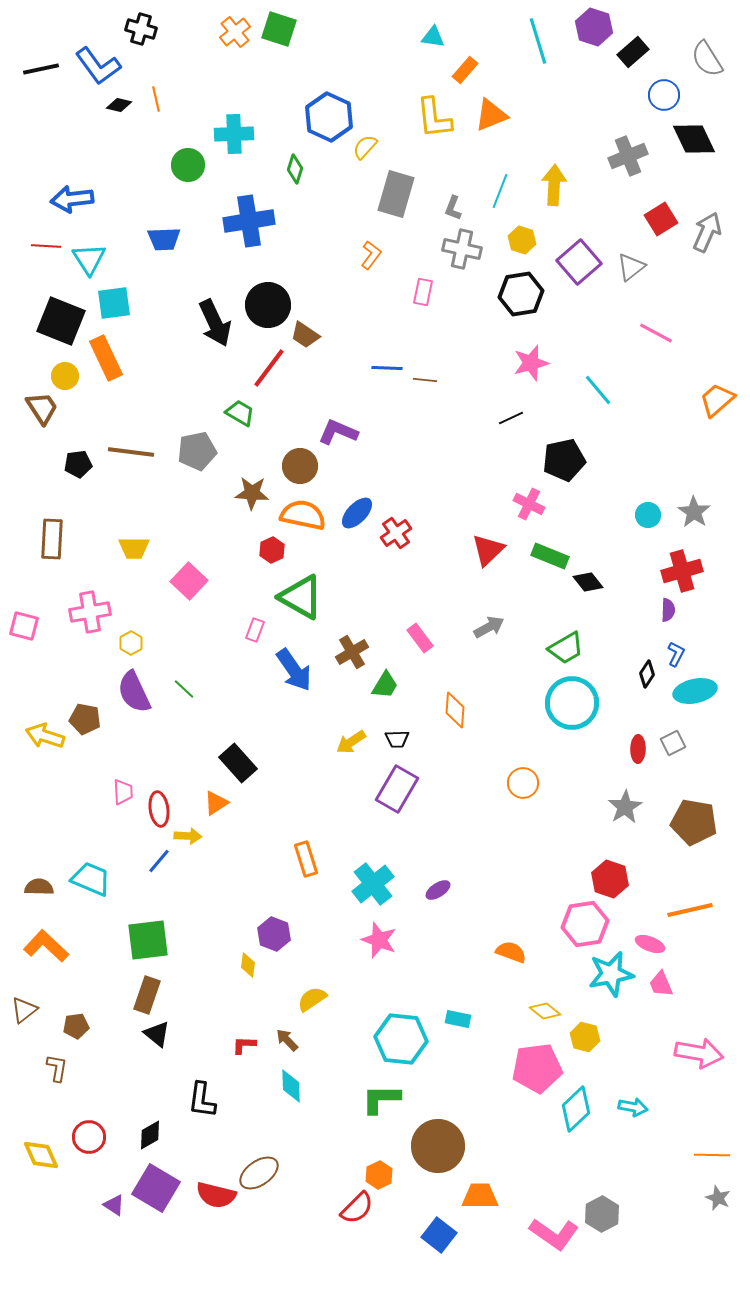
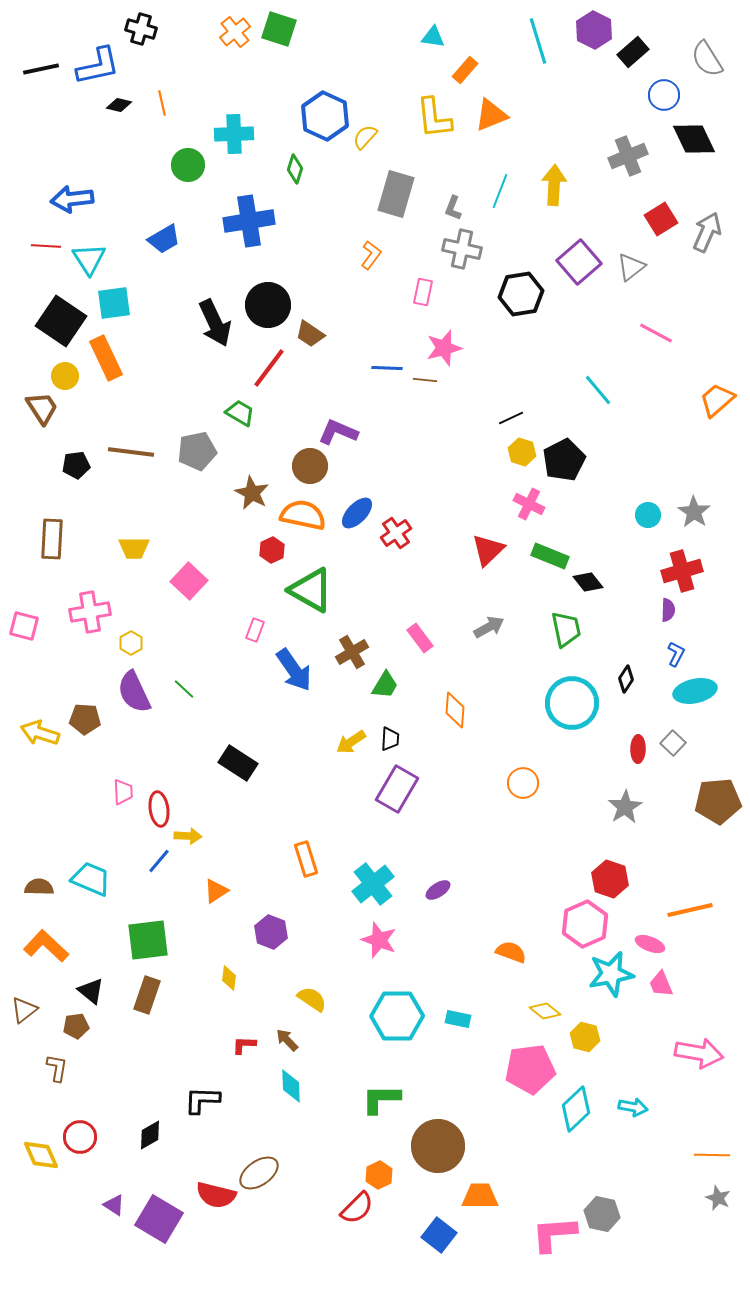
purple hexagon at (594, 27): moved 3 px down; rotated 9 degrees clockwise
blue L-shape at (98, 66): rotated 66 degrees counterclockwise
orange line at (156, 99): moved 6 px right, 4 px down
blue hexagon at (329, 117): moved 4 px left, 1 px up
yellow semicircle at (365, 147): moved 10 px up
blue trapezoid at (164, 239): rotated 28 degrees counterclockwise
yellow hexagon at (522, 240): moved 212 px down
black square at (61, 321): rotated 12 degrees clockwise
brown trapezoid at (305, 335): moved 5 px right, 1 px up
pink star at (531, 363): moved 87 px left, 15 px up
black pentagon at (564, 460): rotated 15 degrees counterclockwise
black pentagon at (78, 464): moved 2 px left, 1 px down
brown circle at (300, 466): moved 10 px right
brown star at (252, 493): rotated 24 degrees clockwise
green triangle at (301, 597): moved 10 px right, 7 px up
green trapezoid at (566, 648): moved 19 px up; rotated 72 degrees counterclockwise
black diamond at (647, 674): moved 21 px left, 5 px down
brown pentagon at (85, 719): rotated 8 degrees counterclockwise
yellow arrow at (45, 736): moved 5 px left, 3 px up
black trapezoid at (397, 739): moved 7 px left; rotated 85 degrees counterclockwise
gray square at (673, 743): rotated 20 degrees counterclockwise
black rectangle at (238, 763): rotated 15 degrees counterclockwise
orange triangle at (216, 803): moved 88 px down
brown pentagon at (694, 822): moved 24 px right, 21 px up; rotated 15 degrees counterclockwise
pink hexagon at (585, 924): rotated 15 degrees counterclockwise
purple hexagon at (274, 934): moved 3 px left, 2 px up
yellow diamond at (248, 965): moved 19 px left, 13 px down
yellow semicircle at (312, 999): rotated 68 degrees clockwise
black triangle at (157, 1034): moved 66 px left, 43 px up
cyan hexagon at (401, 1039): moved 4 px left, 23 px up; rotated 6 degrees counterclockwise
pink pentagon at (537, 1068): moved 7 px left, 1 px down
black L-shape at (202, 1100): rotated 84 degrees clockwise
red circle at (89, 1137): moved 9 px left
purple square at (156, 1188): moved 3 px right, 31 px down
gray hexagon at (602, 1214): rotated 20 degrees counterclockwise
pink L-shape at (554, 1234): rotated 141 degrees clockwise
